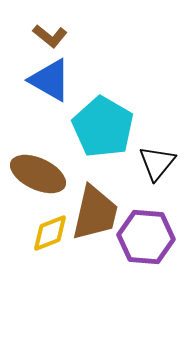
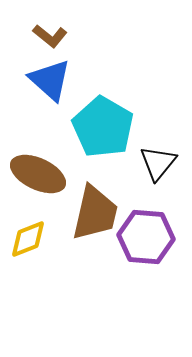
blue triangle: rotated 12 degrees clockwise
black triangle: moved 1 px right
yellow diamond: moved 22 px left, 6 px down
